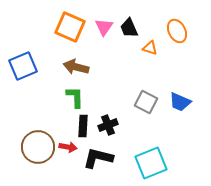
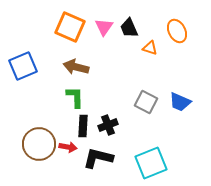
brown circle: moved 1 px right, 3 px up
